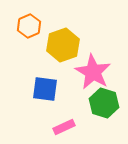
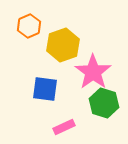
pink star: rotated 6 degrees clockwise
